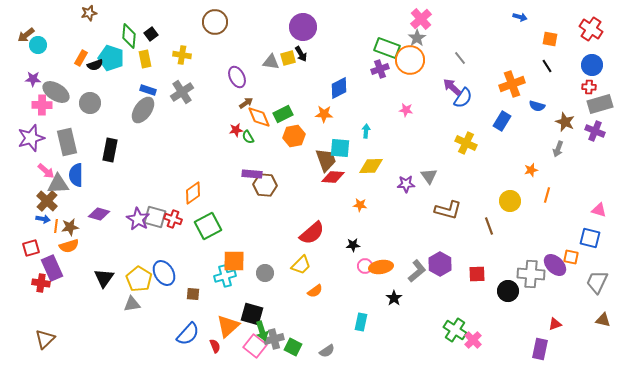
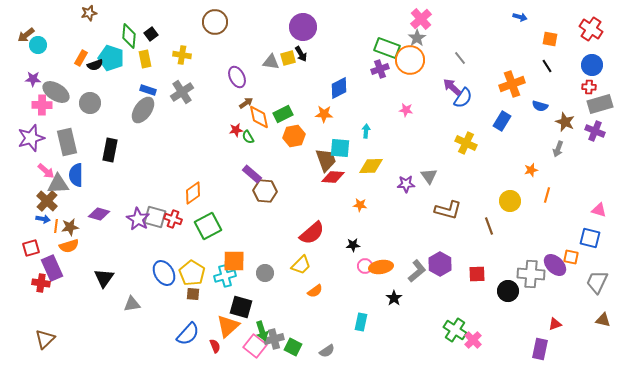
blue semicircle at (537, 106): moved 3 px right
orange diamond at (259, 117): rotated 10 degrees clockwise
purple rectangle at (252, 174): rotated 36 degrees clockwise
brown hexagon at (265, 185): moved 6 px down
yellow pentagon at (139, 279): moved 53 px right, 6 px up
black square at (252, 314): moved 11 px left, 7 px up
